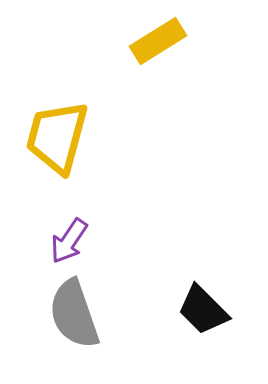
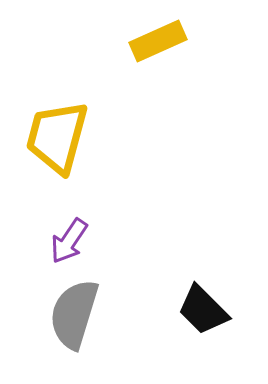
yellow rectangle: rotated 8 degrees clockwise
gray semicircle: rotated 36 degrees clockwise
